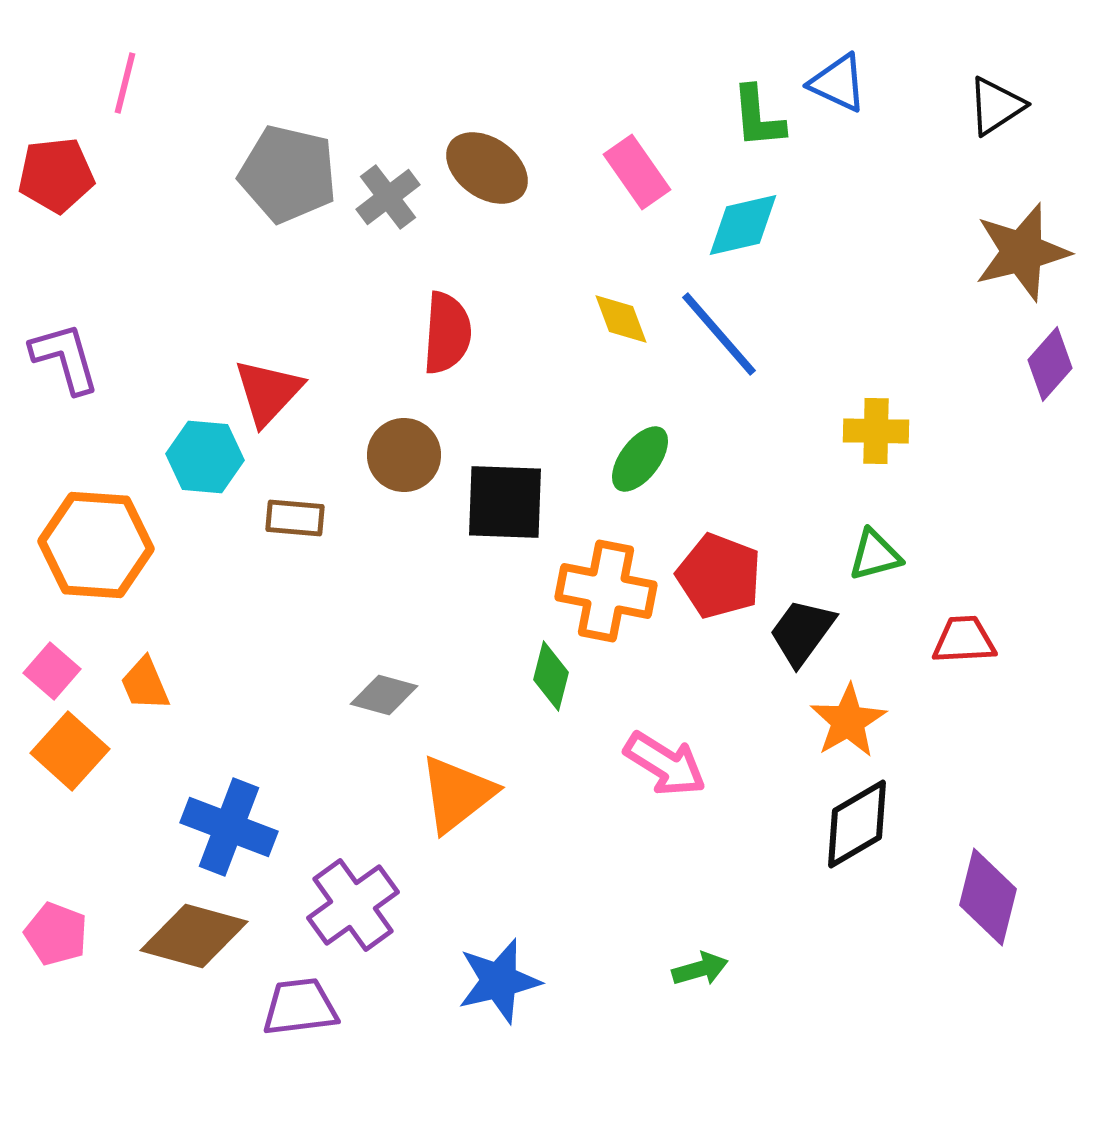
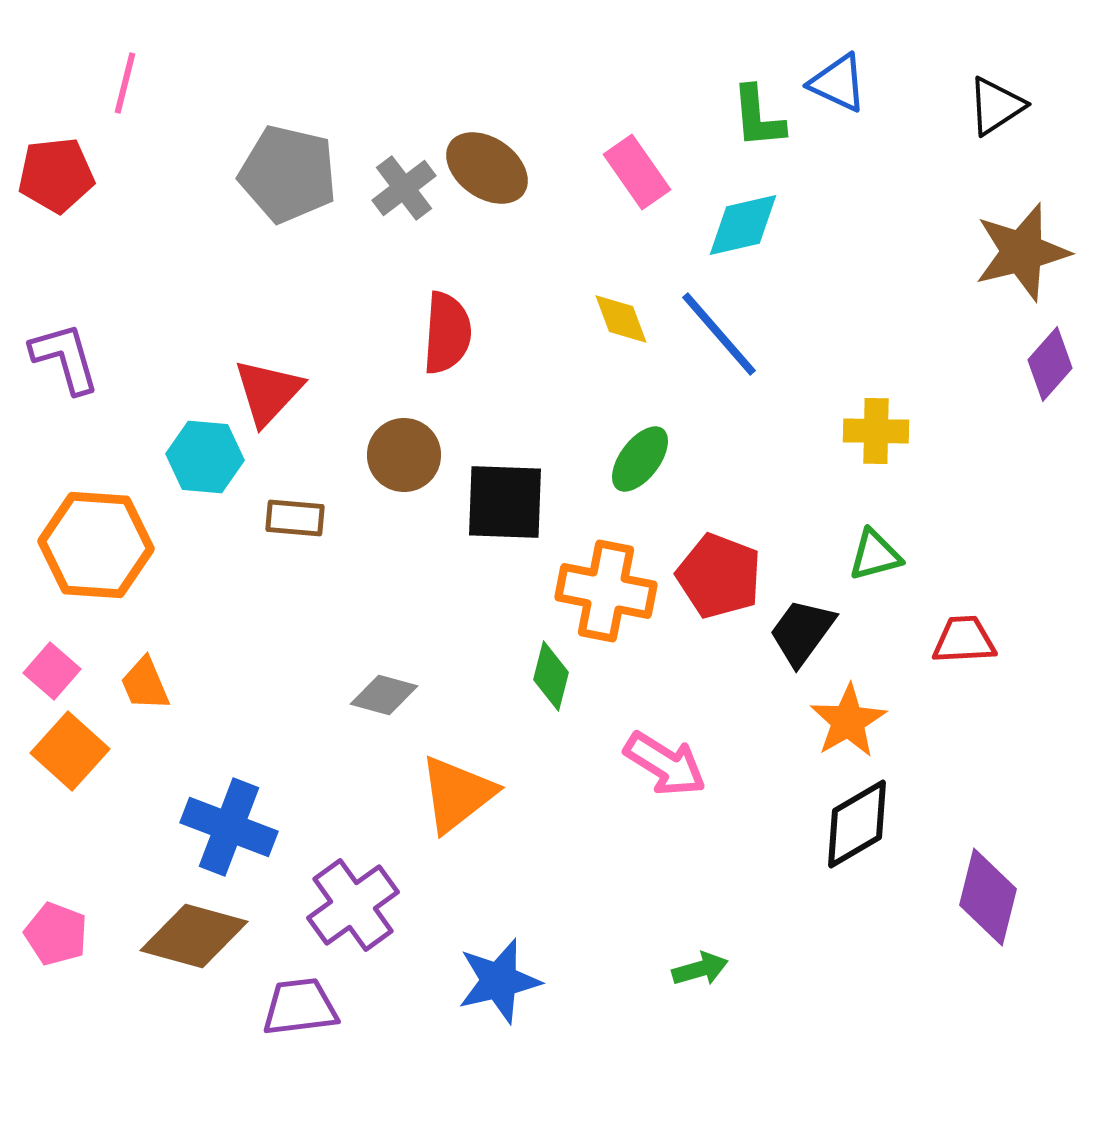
gray cross at (388, 197): moved 16 px right, 9 px up
